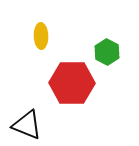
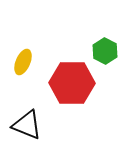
yellow ellipse: moved 18 px left, 26 px down; rotated 25 degrees clockwise
green hexagon: moved 2 px left, 1 px up
